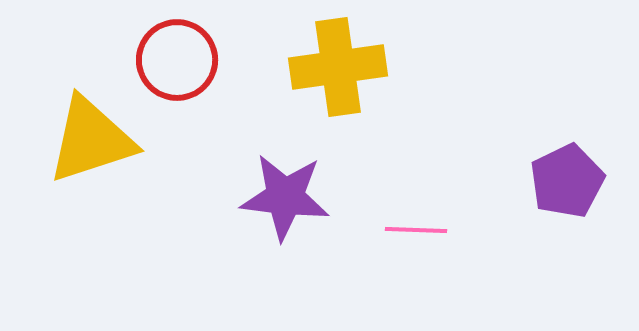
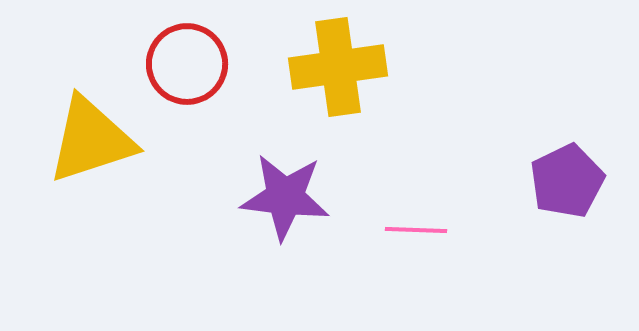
red circle: moved 10 px right, 4 px down
